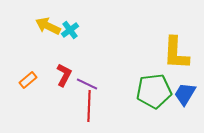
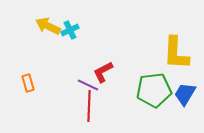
cyan cross: rotated 12 degrees clockwise
red L-shape: moved 39 px right, 3 px up; rotated 145 degrees counterclockwise
orange rectangle: moved 3 px down; rotated 66 degrees counterclockwise
purple line: moved 1 px right, 1 px down
green pentagon: moved 1 px up
